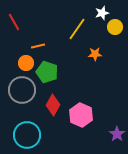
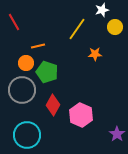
white star: moved 3 px up
